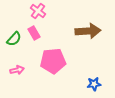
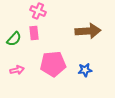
pink cross: rotated 14 degrees counterclockwise
pink rectangle: rotated 24 degrees clockwise
pink pentagon: moved 3 px down
blue star: moved 9 px left, 14 px up
